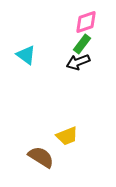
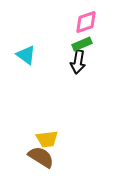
green rectangle: rotated 30 degrees clockwise
black arrow: rotated 60 degrees counterclockwise
yellow trapezoid: moved 20 px left, 3 px down; rotated 15 degrees clockwise
